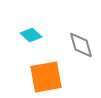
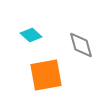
orange square: moved 2 px up
